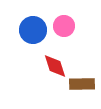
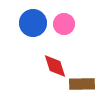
pink circle: moved 2 px up
blue circle: moved 7 px up
